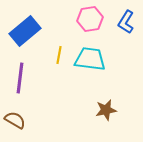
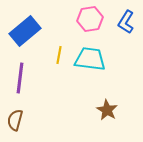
brown star: moved 1 px right; rotated 30 degrees counterclockwise
brown semicircle: rotated 105 degrees counterclockwise
